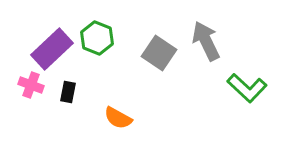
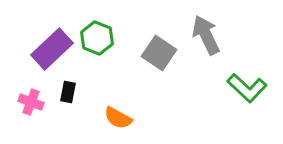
gray arrow: moved 6 px up
pink cross: moved 17 px down
